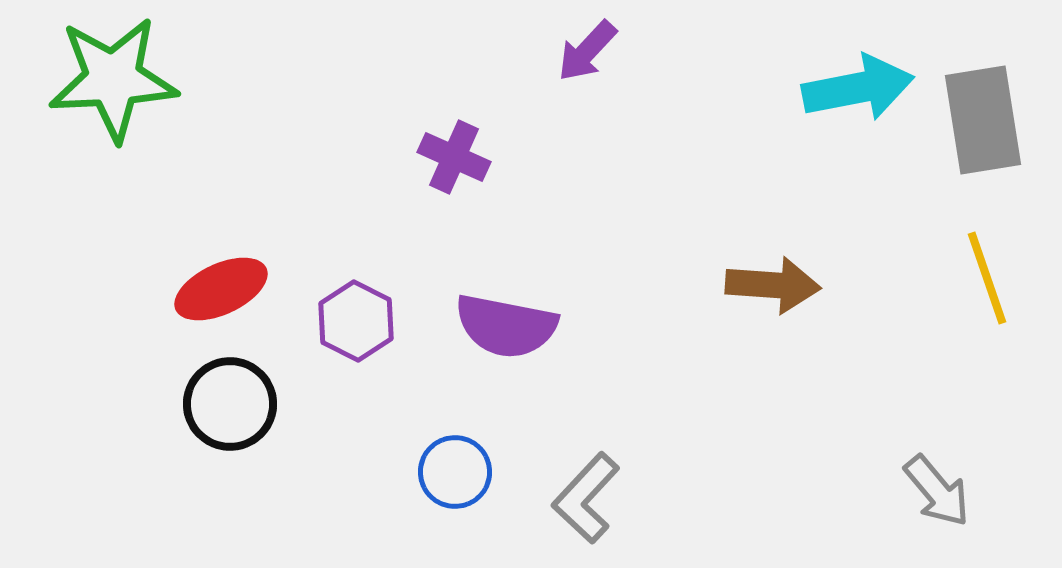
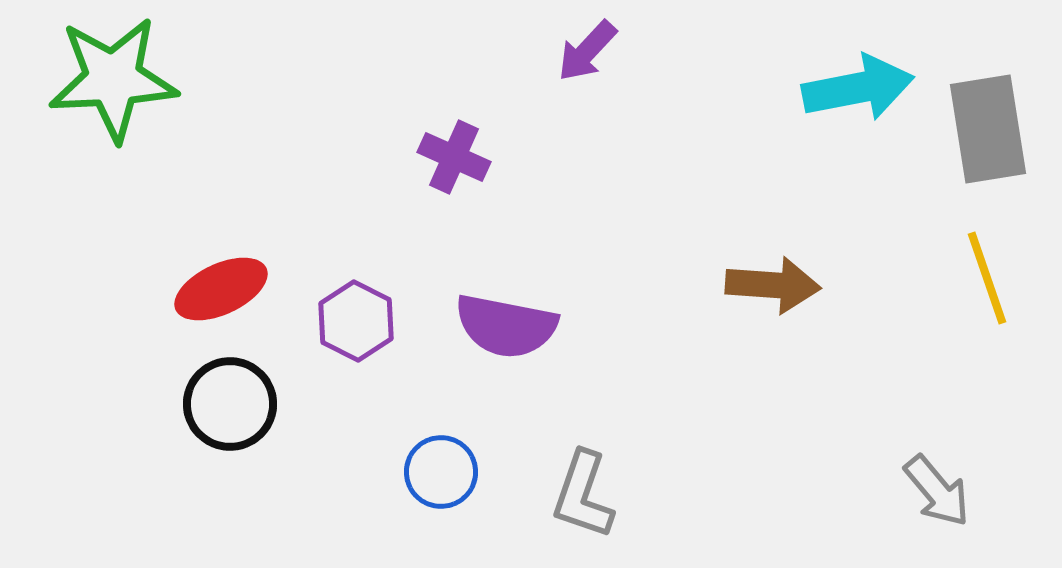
gray rectangle: moved 5 px right, 9 px down
blue circle: moved 14 px left
gray L-shape: moved 3 px left, 3 px up; rotated 24 degrees counterclockwise
